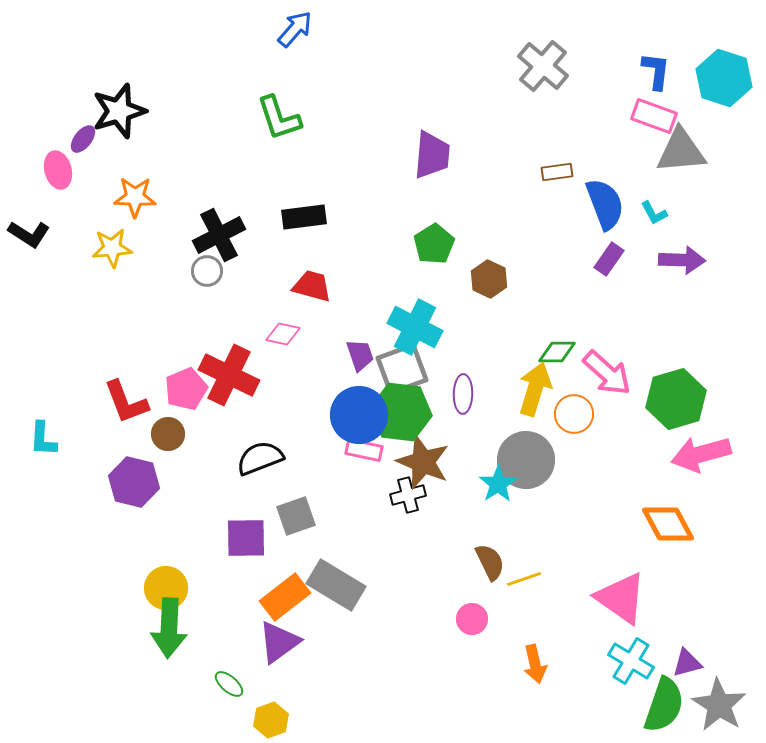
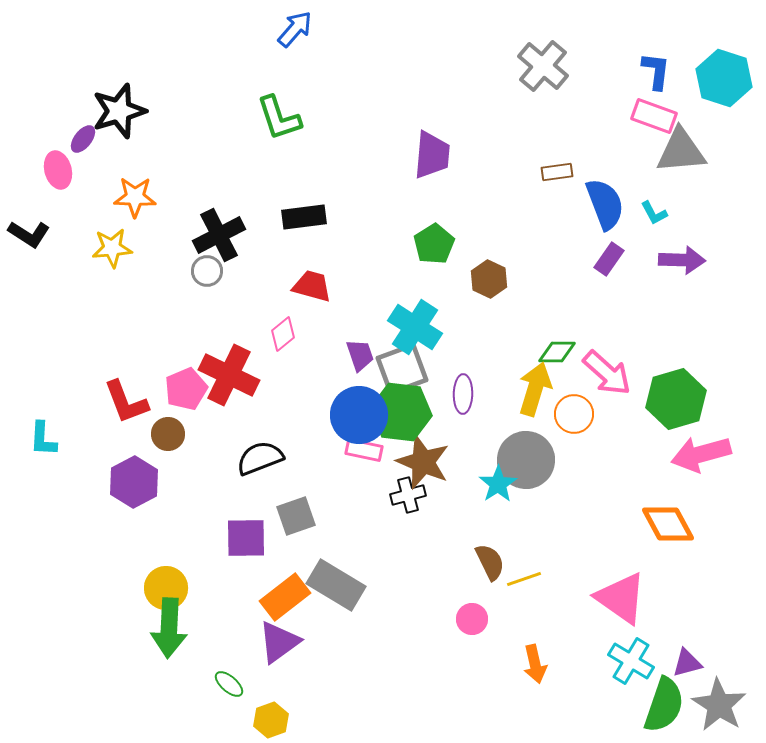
cyan cross at (415, 327): rotated 6 degrees clockwise
pink diamond at (283, 334): rotated 52 degrees counterclockwise
purple hexagon at (134, 482): rotated 18 degrees clockwise
